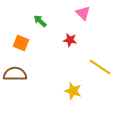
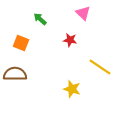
green arrow: moved 2 px up
yellow star: moved 1 px left, 2 px up
